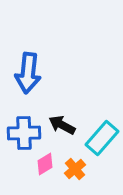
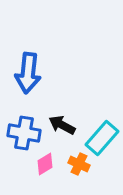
blue cross: rotated 12 degrees clockwise
orange cross: moved 4 px right, 5 px up; rotated 25 degrees counterclockwise
